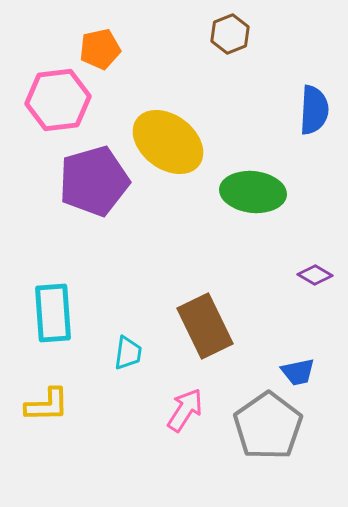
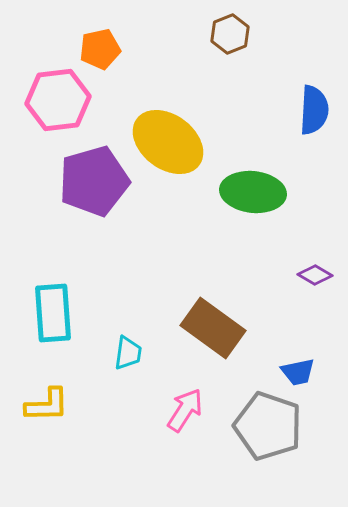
brown rectangle: moved 8 px right, 2 px down; rotated 28 degrees counterclockwise
gray pentagon: rotated 18 degrees counterclockwise
